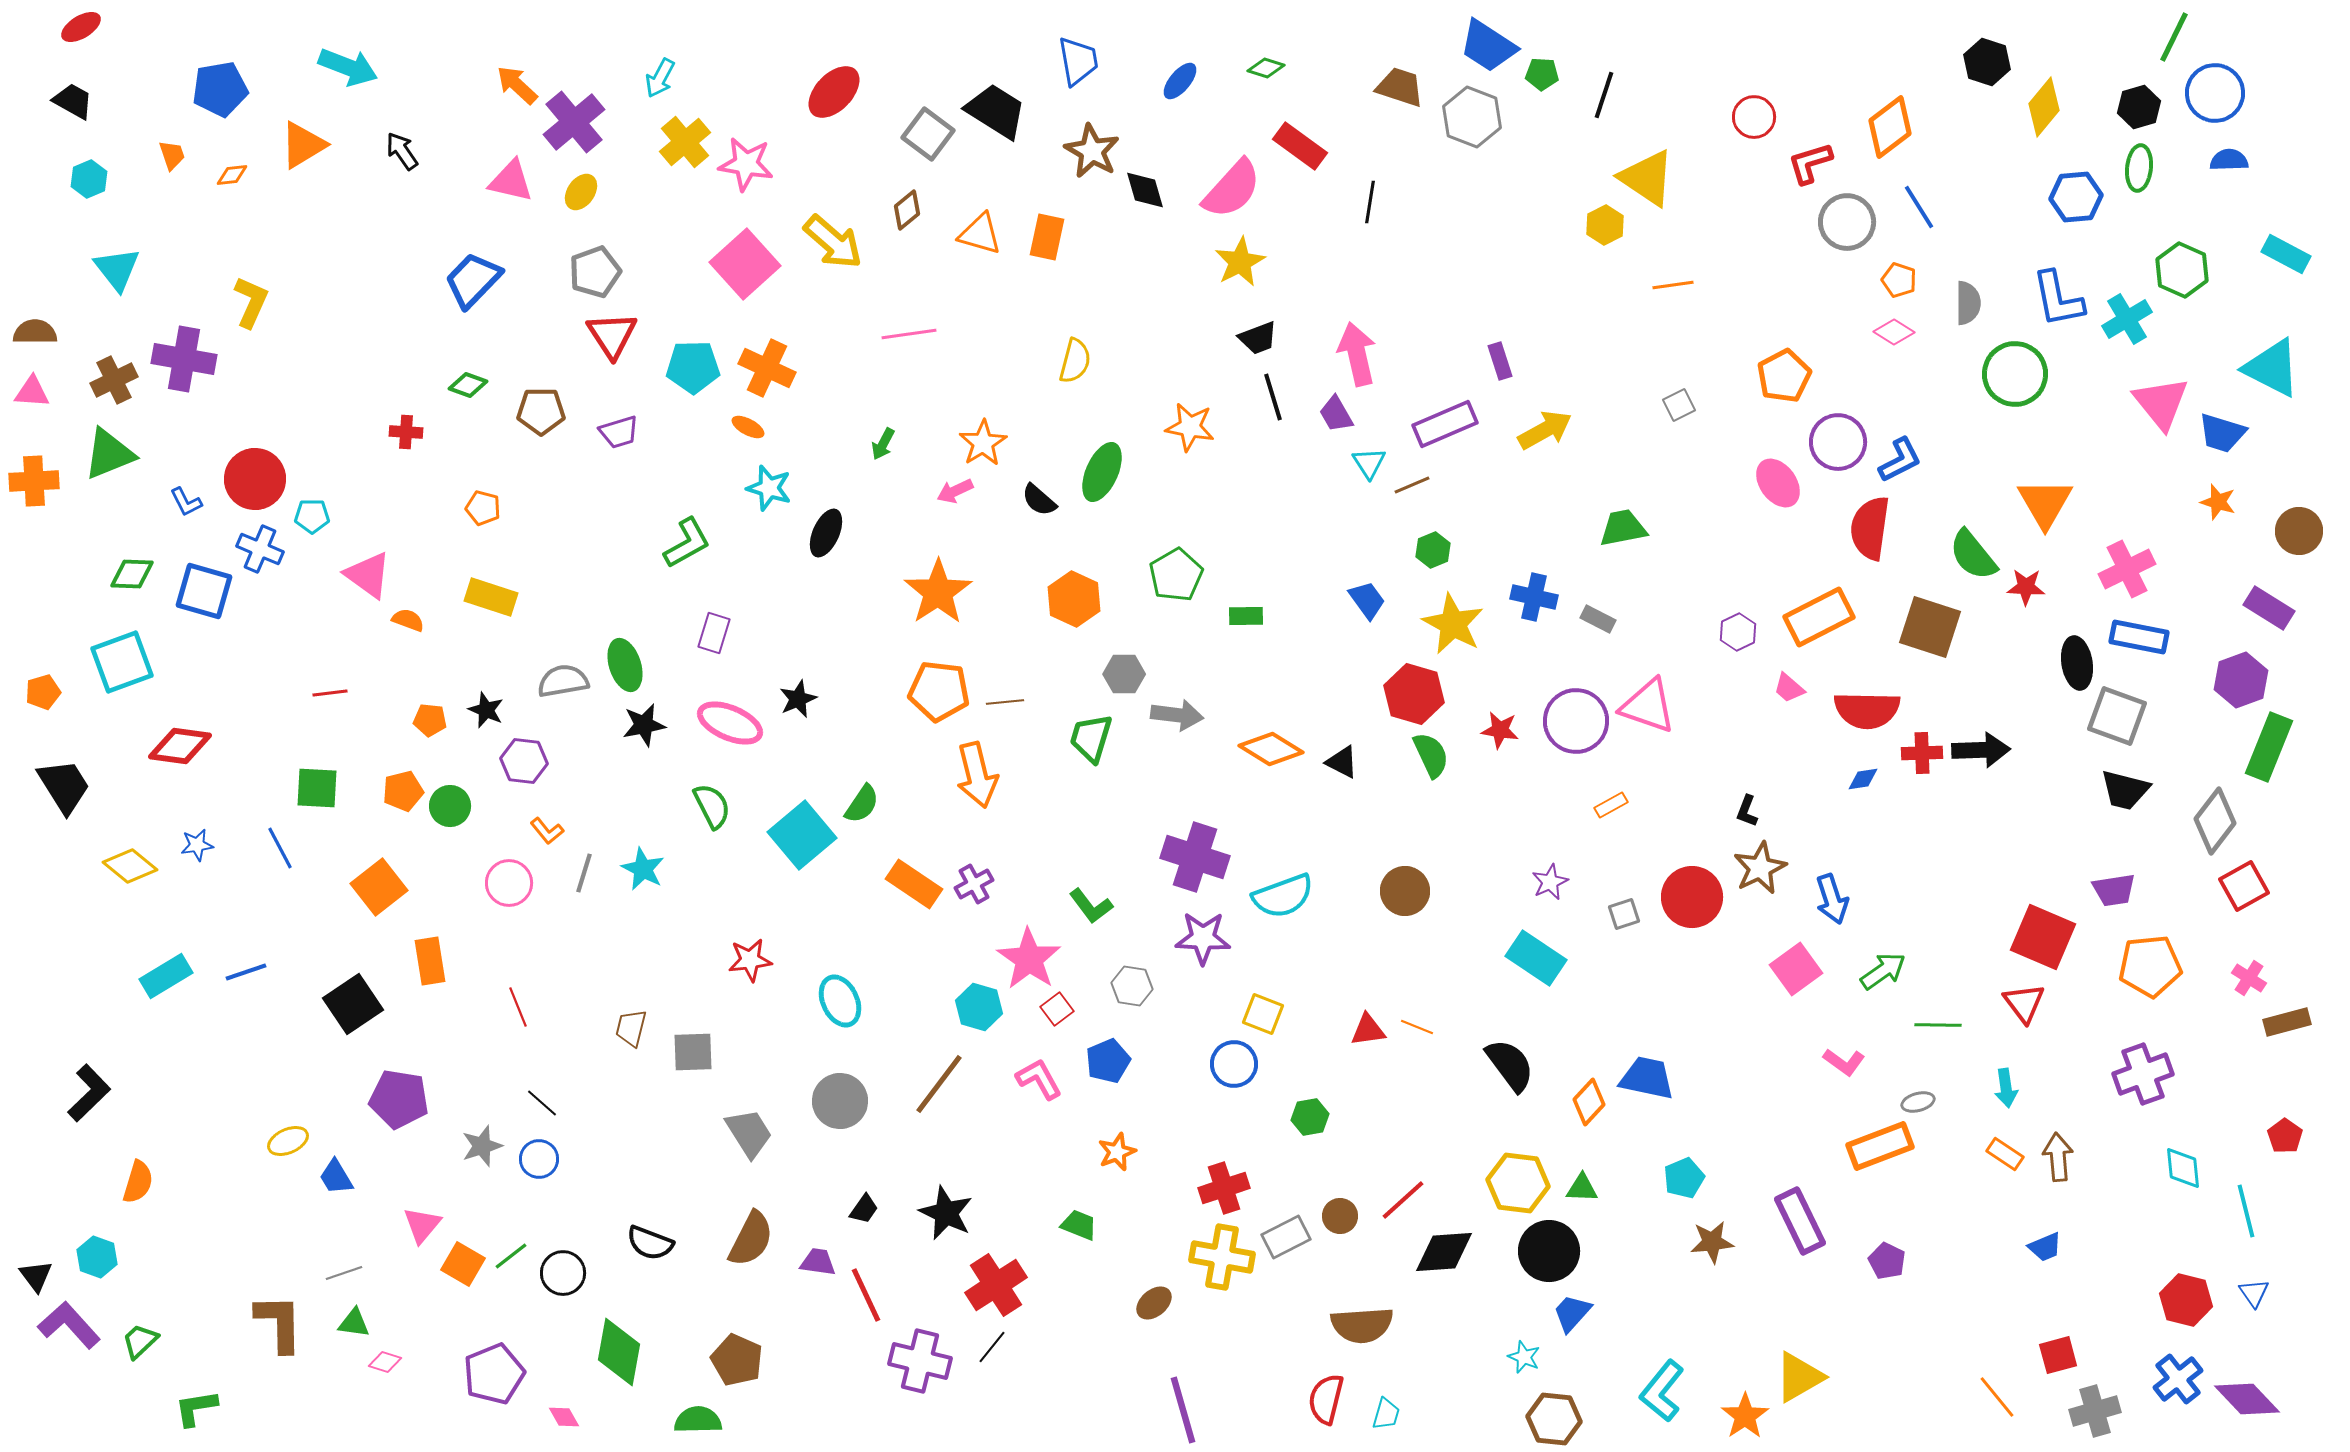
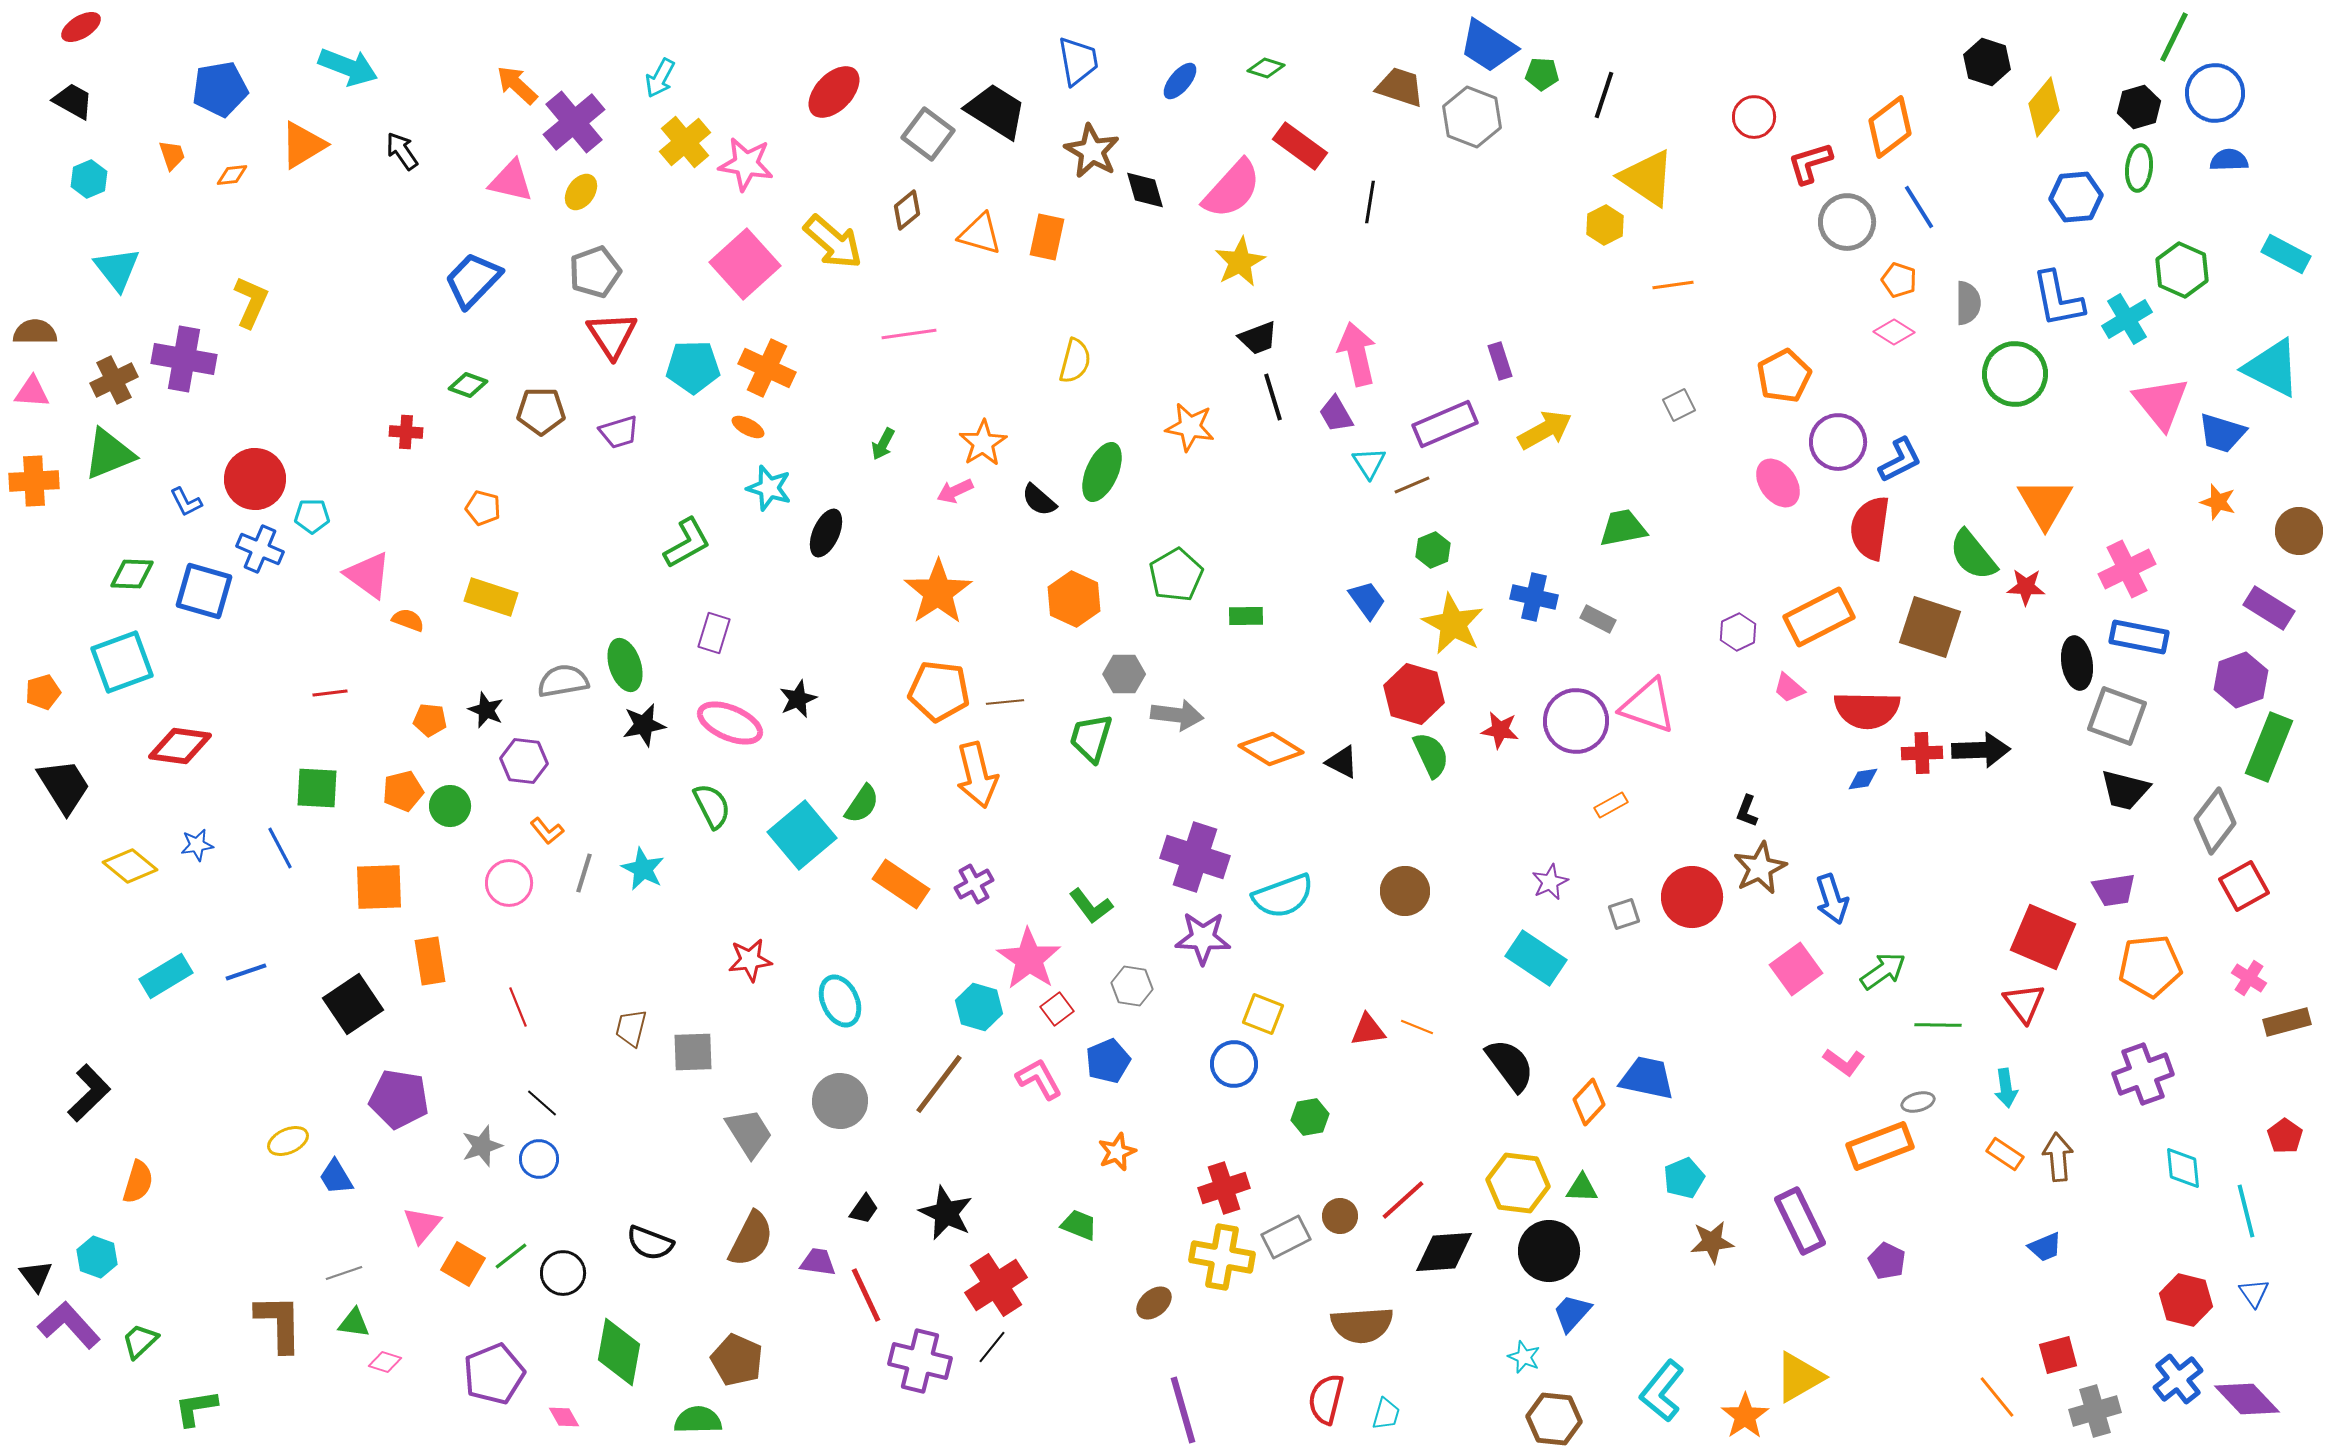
orange rectangle at (914, 884): moved 13 px left
orange square at (379, 887): rotated 36 degrees clockwise
